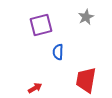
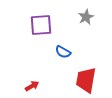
purple square: rotated 10 degrees clockwise
blue semicircle: moved 5 px right; rotated 63 degrees counterclockwise
red arrow: moved 3 px left, 2 px up
